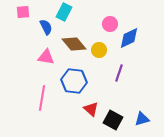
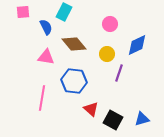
blue diamond: moved 8 px right, 7 px down
yellow circle: moved 8 px right, 4 px down
